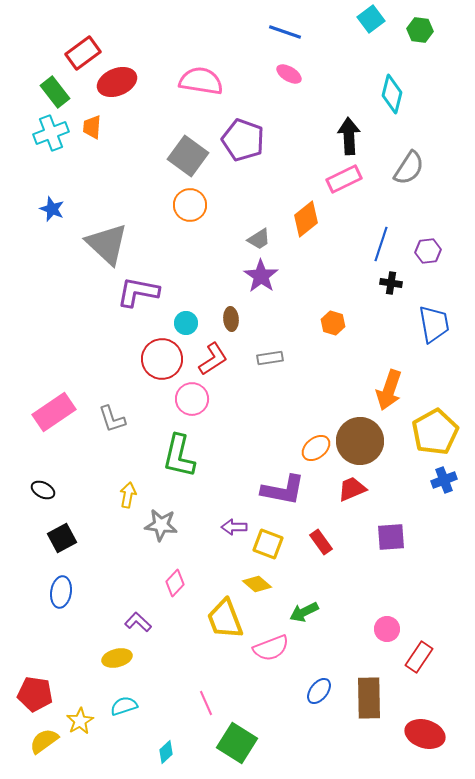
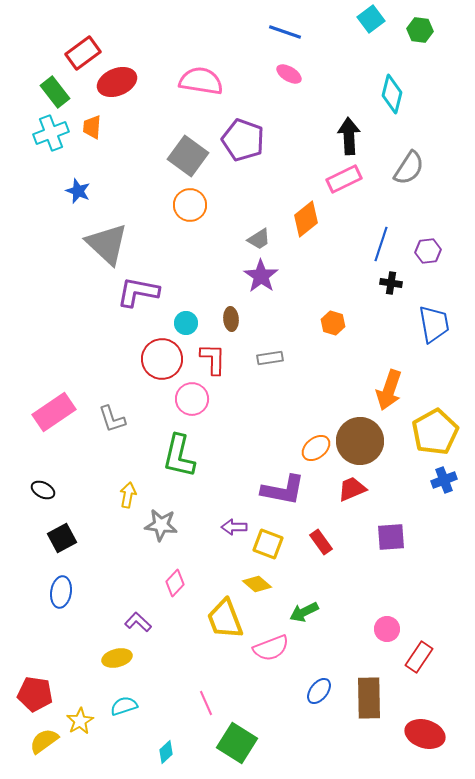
blue star at (52, 209): moved 26 px right, 18 px up
red L-shape at (213, 359): rotated 56 degrees counterclockwise
